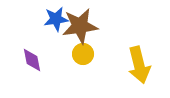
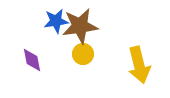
blue star: moved 2 px down
